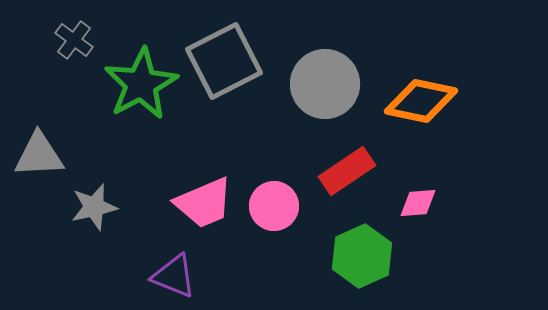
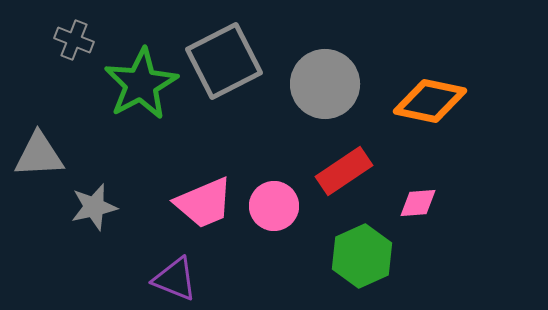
gray cross: rotated 15 degrees counterclockwise
orange diamond: moved 9 px right
red rectangle: moved 3 px left
purple triangle: moved 1 px right, 3 px down
